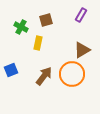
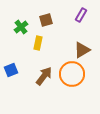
green cross: rotated 24 degrees clockwise
